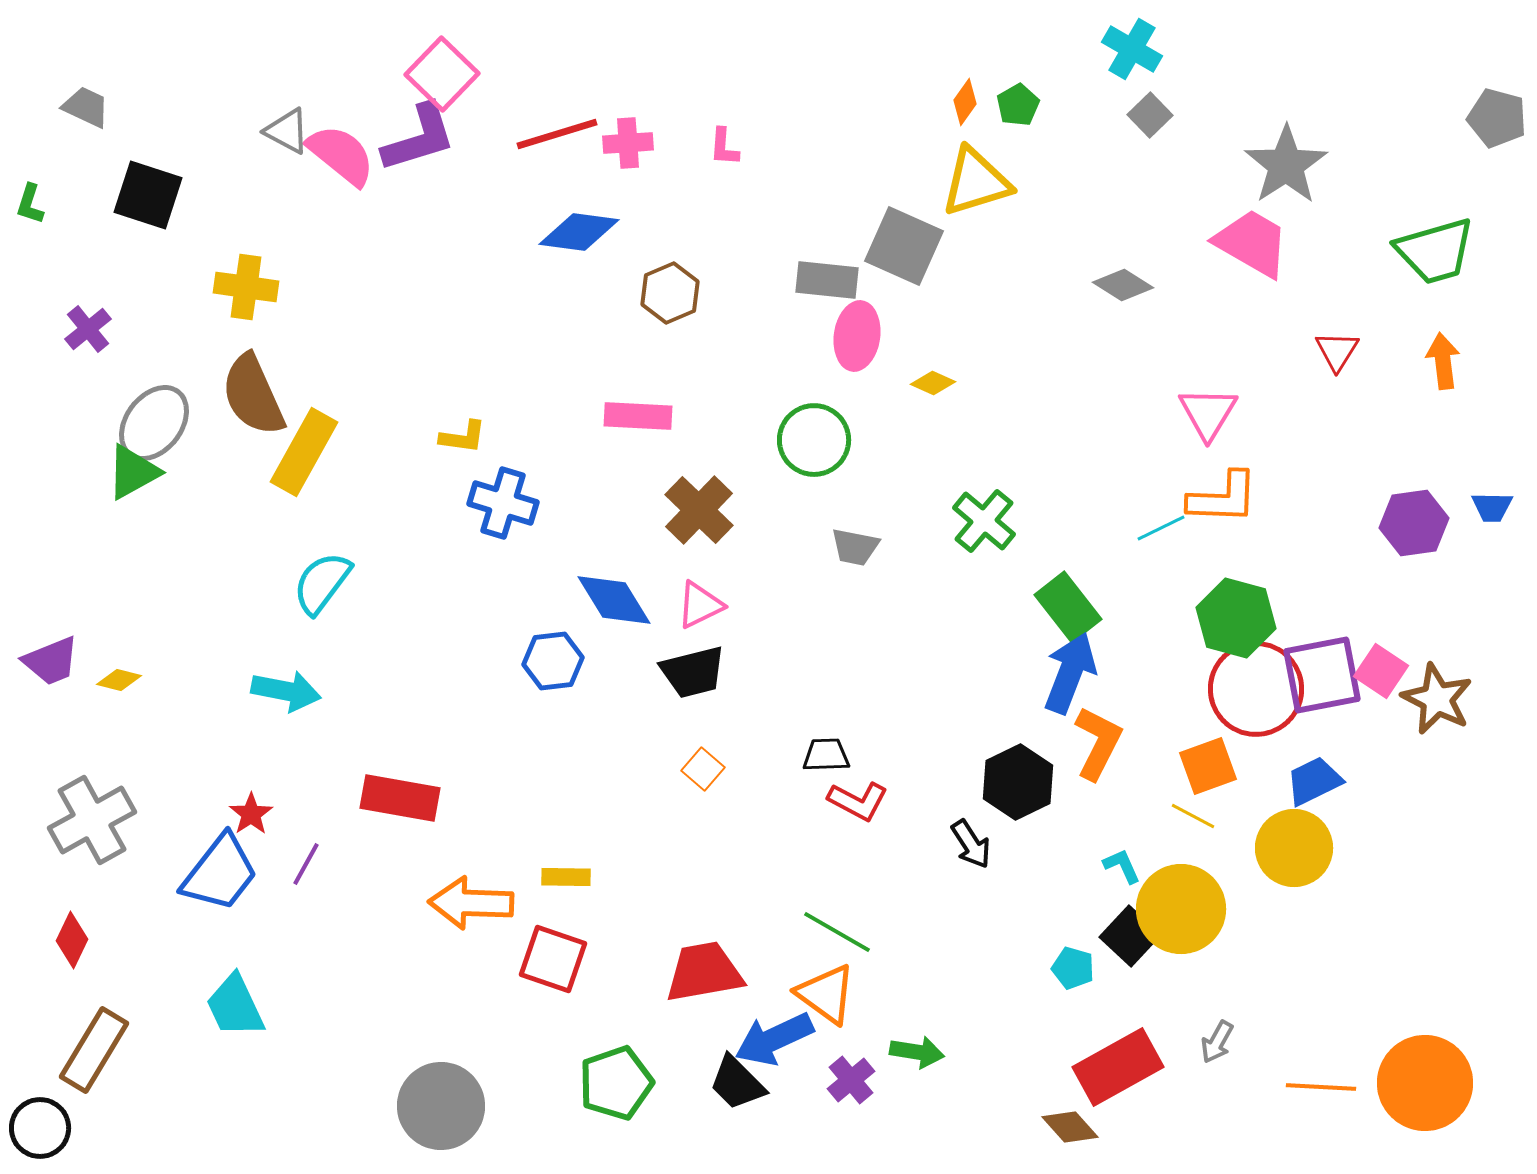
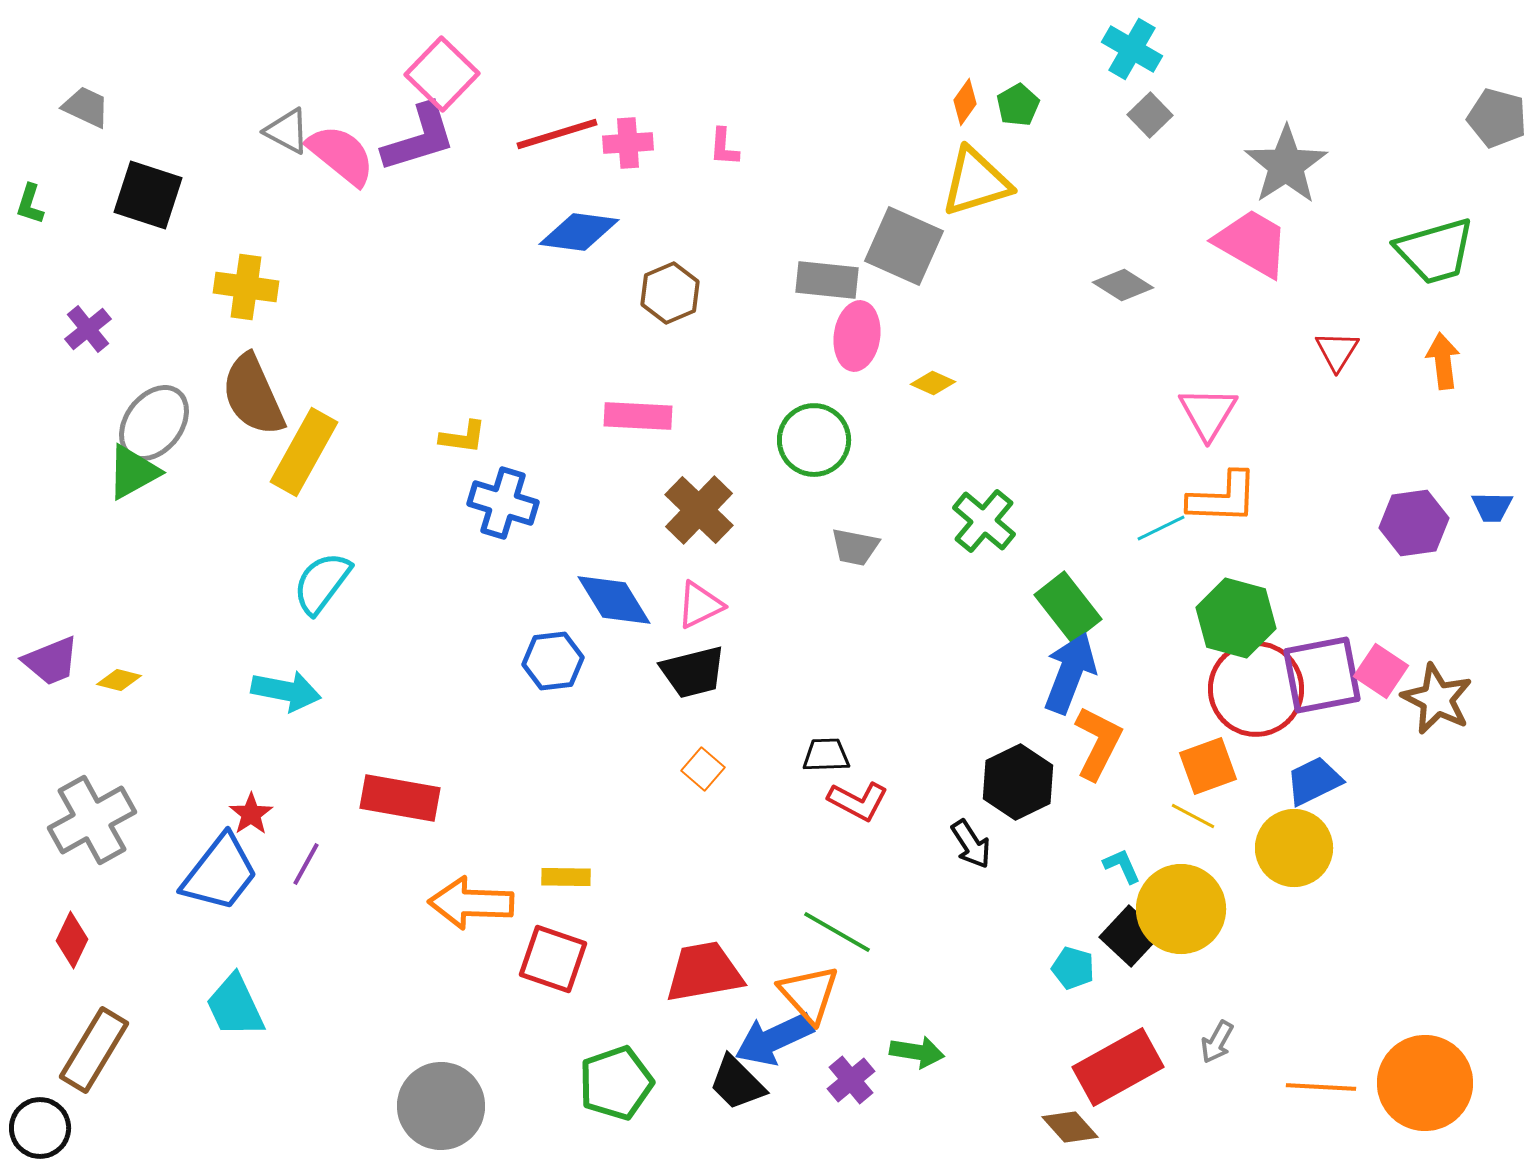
orange triangle at (826, 994): moved 17 px left; rotated 12 degrees clockwise
